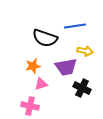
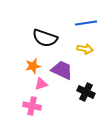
blue line: moved 11 px right, 3 px up
yellow arrow: moved 2 px up
purple trapezoid: moved 4 px left, 3 px down; rotated 145 degrees counterclockwise
black cross: moved 4 px right, 4 px down
pink cross: moved 2 px right
